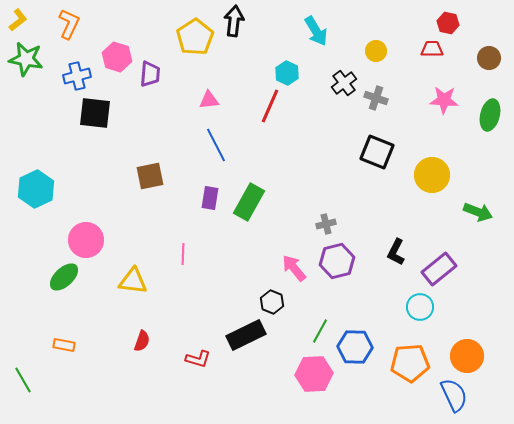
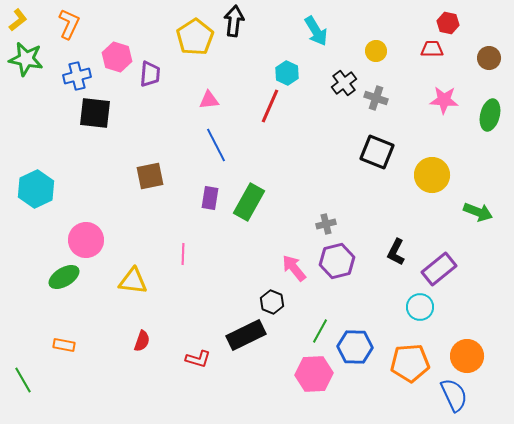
green ellipse at (64, 277): rotated 12 degrees clockwise
